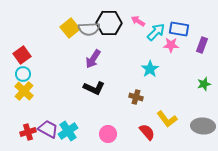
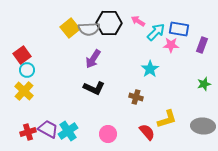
cyan circle: moved 4 px right, 4 px up
yellow L-shape: rotated 70 degrees counterclockwise
